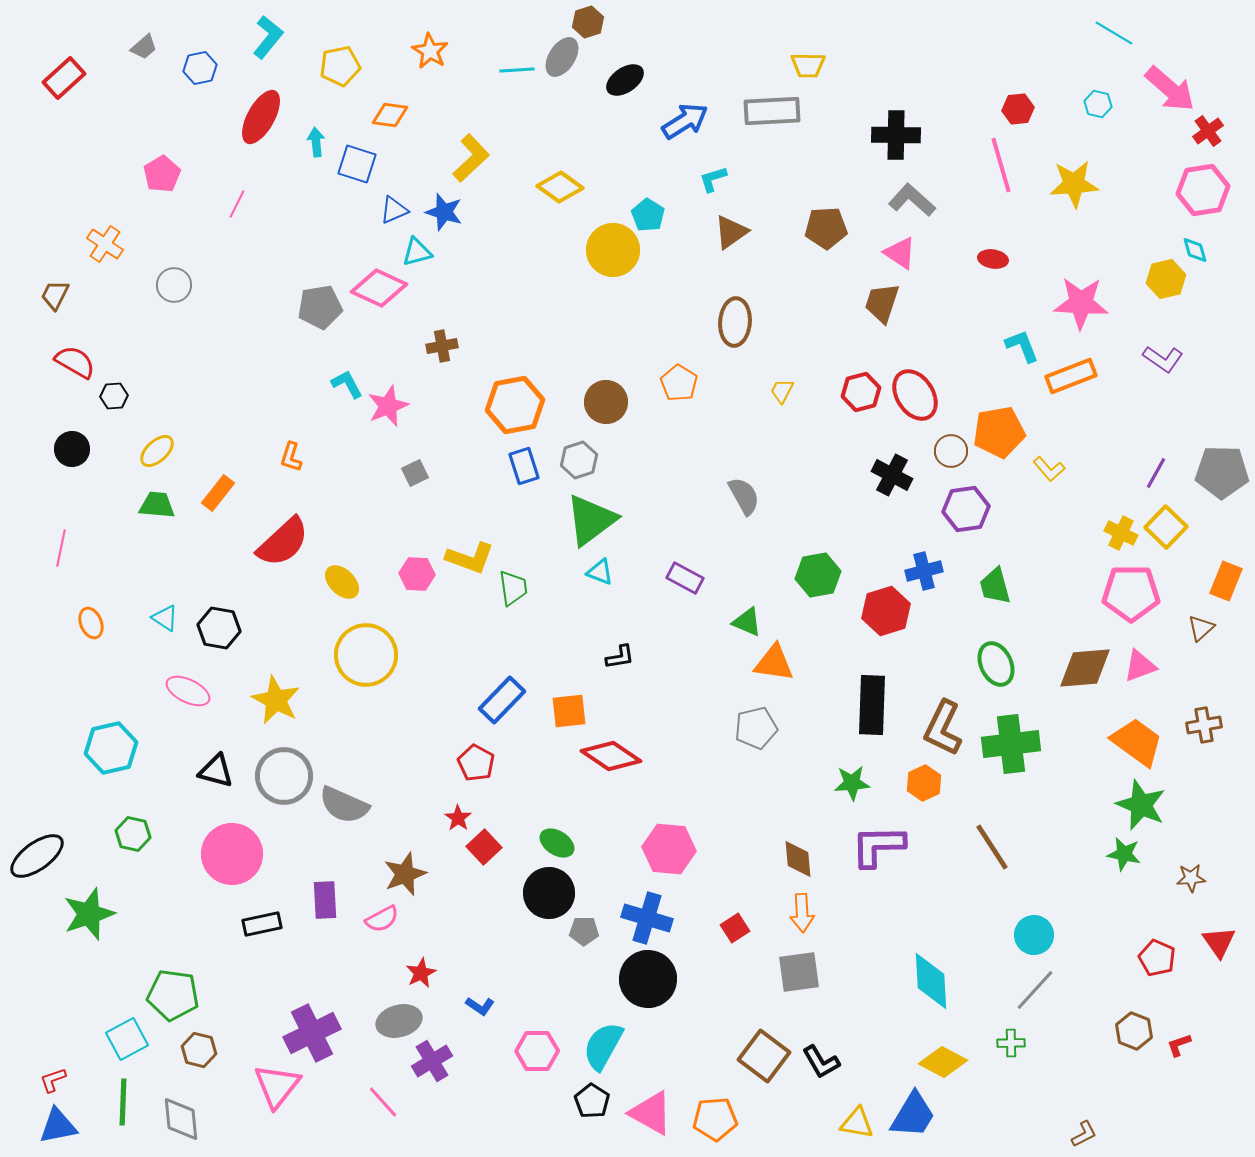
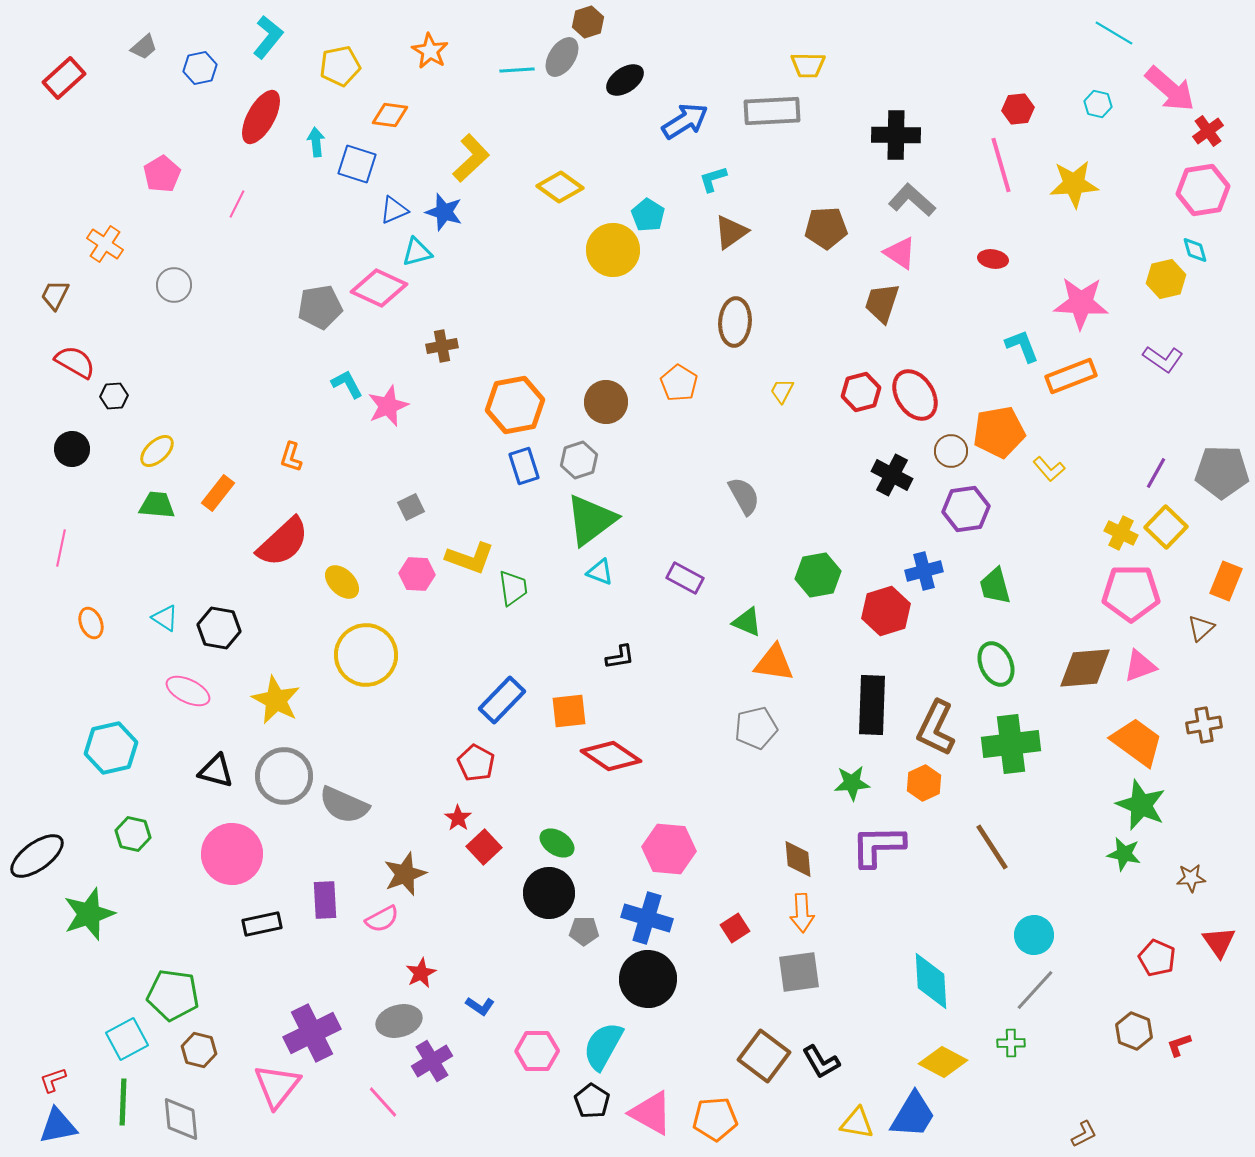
gray square at (415, 473): moved 4 px left, 34 px down
brown L-shape at (943, 728): moved 7 px left
